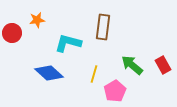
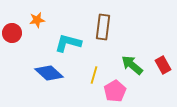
yellow line: moved 1 px down
